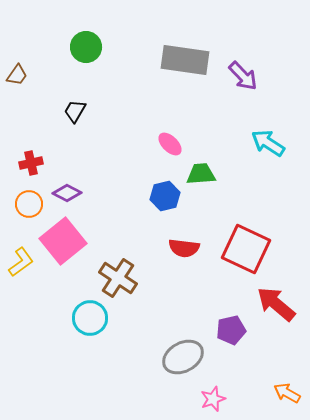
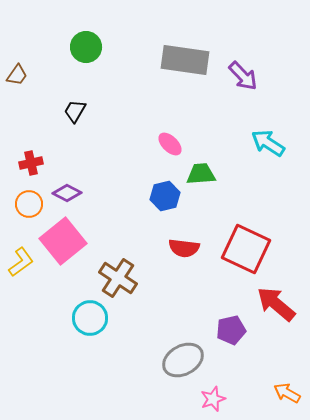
gray ellipse: moved 3 px down
